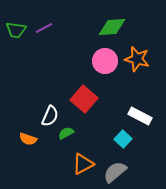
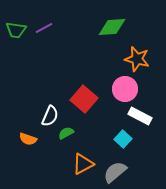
pink circle: moved 20 px right, 28 px down
